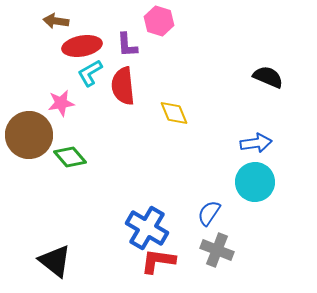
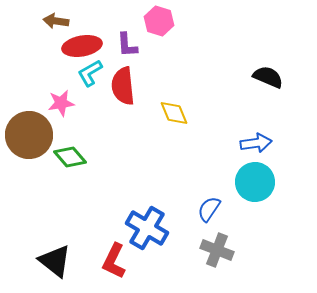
blue semicircle: moved 4 px up
red L-shape: moved 44 px left; rotated 72 degrees counterclockwise
